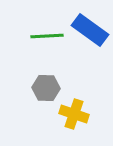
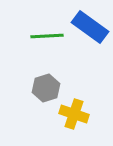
blue rectangle: moved 3 px up
gray hexagon: rotated 20 degrees counterclockwise
